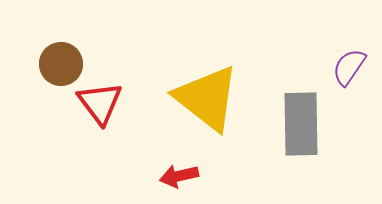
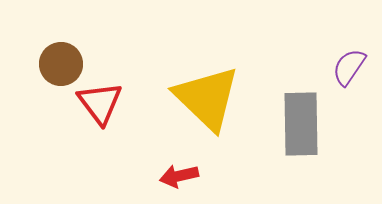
yellow triangle: rotated 6 degrees clockwise
